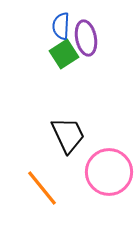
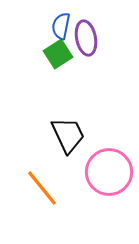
blue semicircle: rotated 8 degrees clockwise
green square: moved 6 px left
